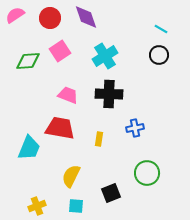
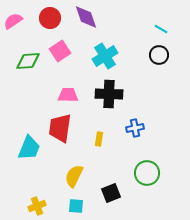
pink semicircle: moved 2 px left, 6 px down
pink trapezoid: rotated 20 degrees counterclockwise
red trapezoid: rotated 92 degrees counterclockwise
yellow semicircle: moved 3 px right
